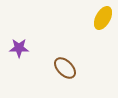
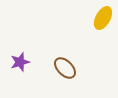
purple star: moved 1 px right, 14 px down; rotated 18 degrees counterclockwise
